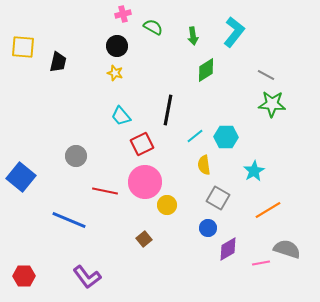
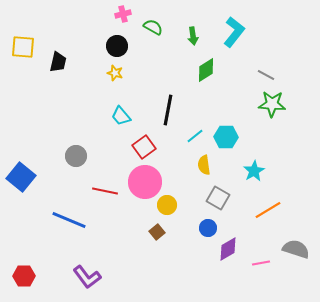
red square: moved 2 px right, 3 px down; rotated 10 degrees counterclockwise
brown square: moved 13 px right, 7 px up
gray semicircle: moved 9 px right
